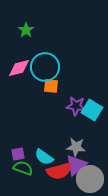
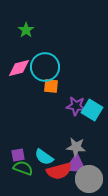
purple square: moved 1 px down
purple triangle: rotated 45 degrees clockwise
gray circle: moved 1 px left
